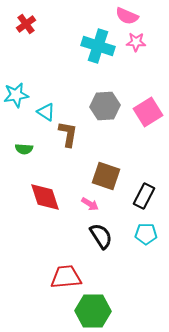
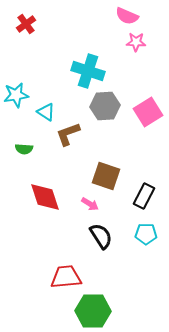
cyan cross: moved 10 px left, 25 px down
brown L-shape: rotated 120 degrees counterclockwise
